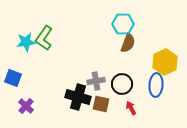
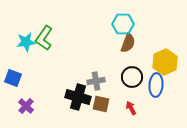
black circle: moved 10 px right, 7 px up
